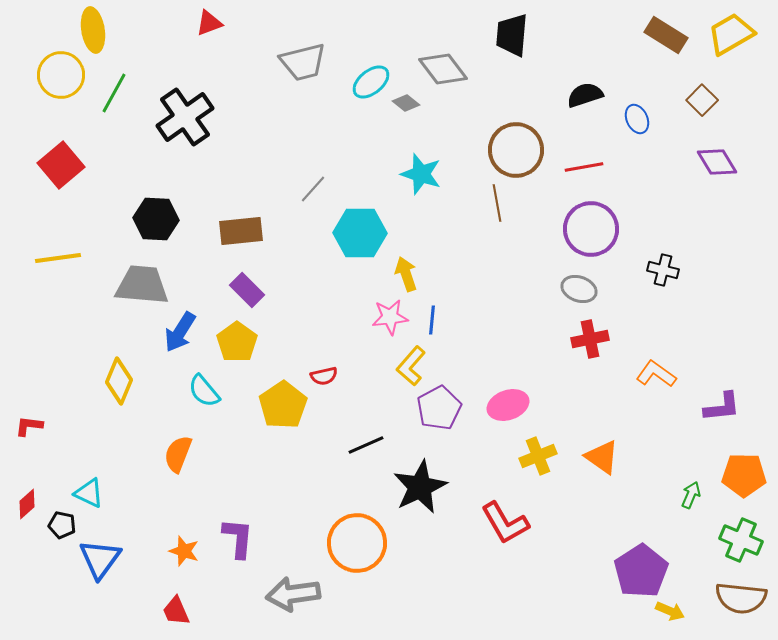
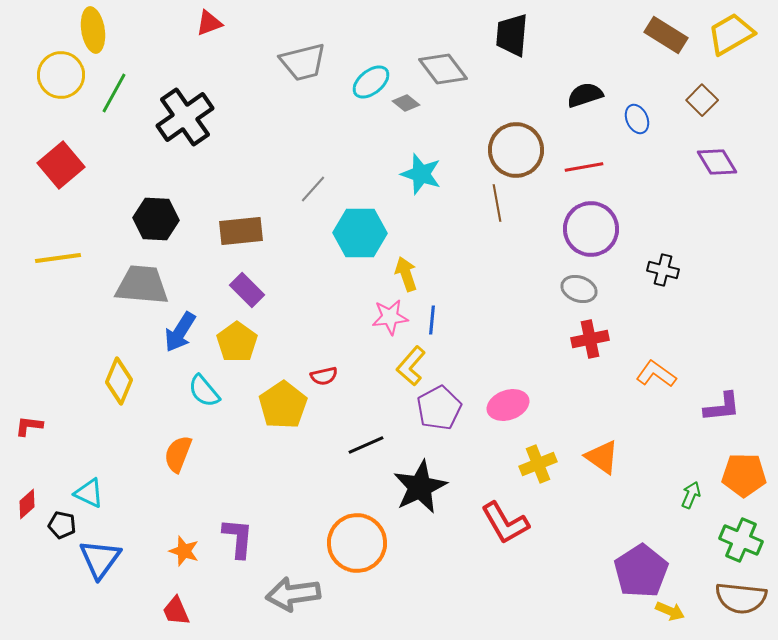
yellow cross at (538, 456): moved 8 px down
